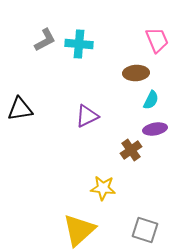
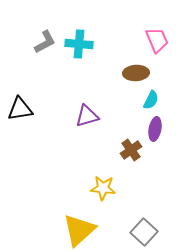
gray L-shape: moved 2 px down
purple triangle: rotated 10 degrees clockwise
purple ellipse: rotated 70 degrees counterclockwise
gray square: moved 1 px left, 2 px down; rotated 24 degrees clockwise
